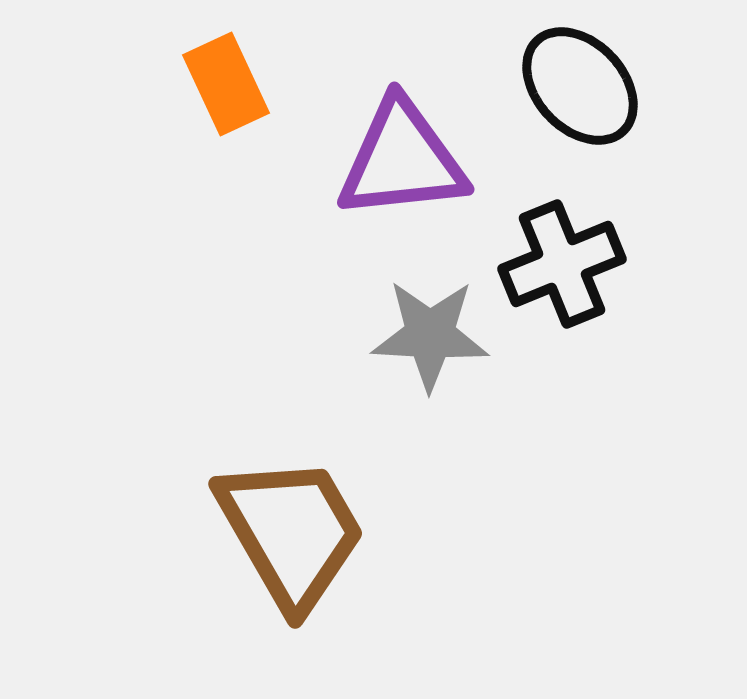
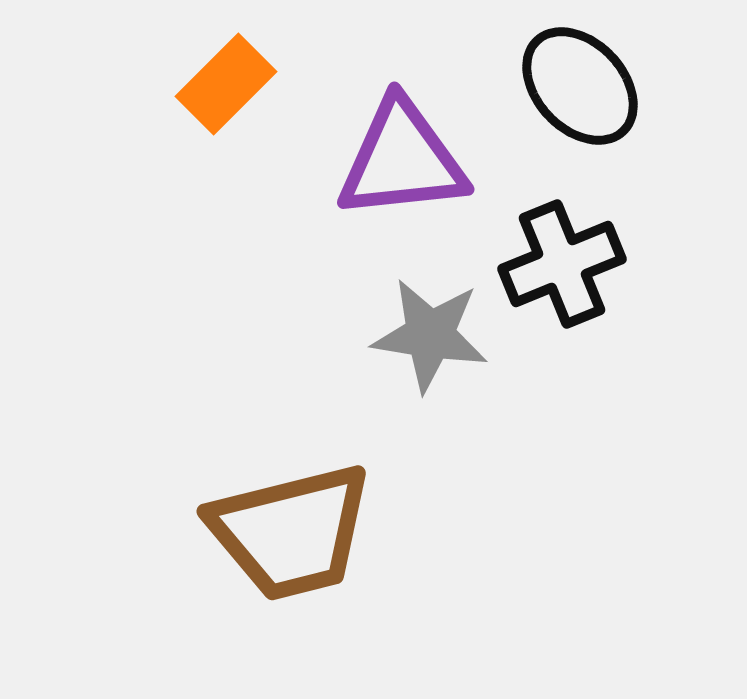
orange rectangle: rotated 70 degrees clockwise
gray star: rotated 6 degrees clockwise
brown trapezoid: rotated 106 degrees clockwise
